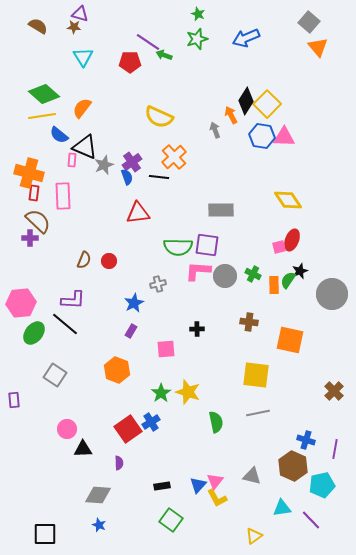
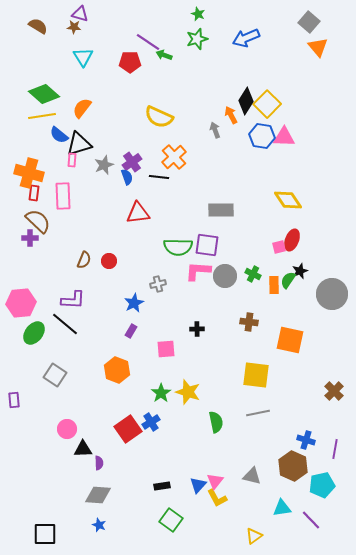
black triangle at (85, 147): moved 6 px left, 3 px up; rotated 40 degrees counterclockwise
purple semicircle at (119, 463): moved 20 px left
